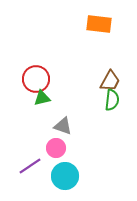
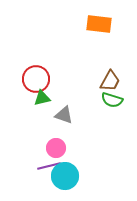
green semicircle: rotated 100 degrees clockwise
gray triangle: moved 1 px right, 11 px up
purple line: moved 19 px right; rotated 20 degrees clockwise
